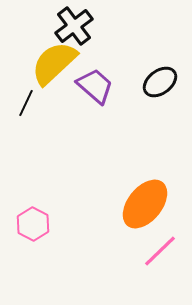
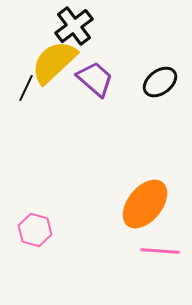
yellow semicircle: moved 1 px up
purple trapezoid: moved 7 px up
black line: moved 15 px up
pink hexagon: moved 2 px right, 6 px down; rotated 12 degrees counterclockwise
pink line: rotated 48 degrees clockwise
